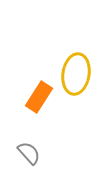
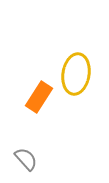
gray semicircle: moved 3 px left, 6 px down
